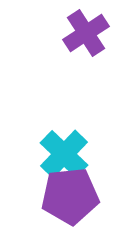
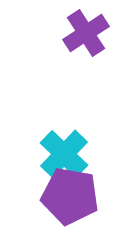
purple pentagon: rotated 16 degrees clockwise
